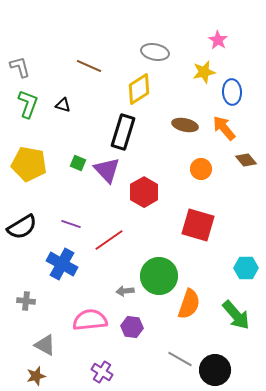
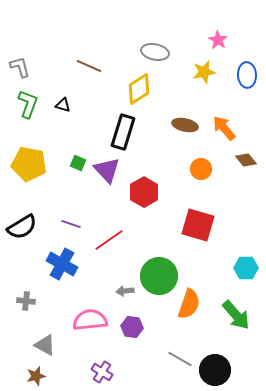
blue ellipse: moved 15 px right, 17 px up
